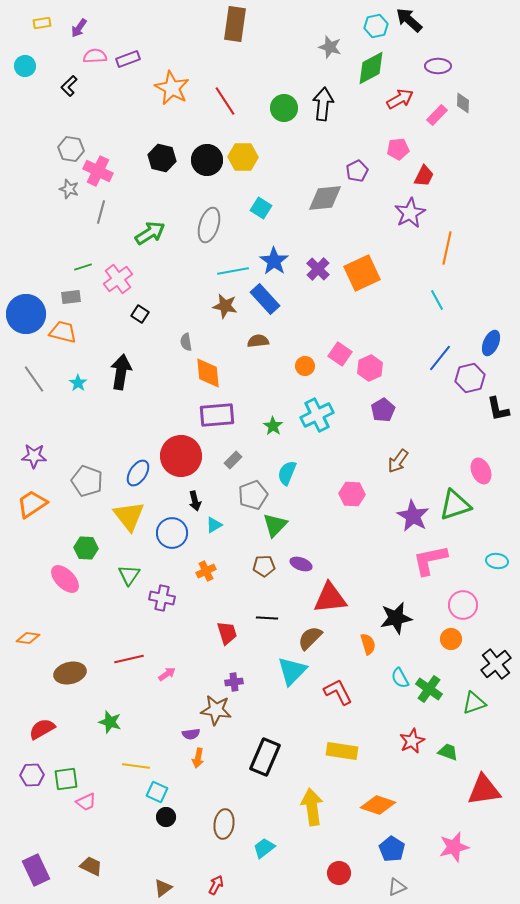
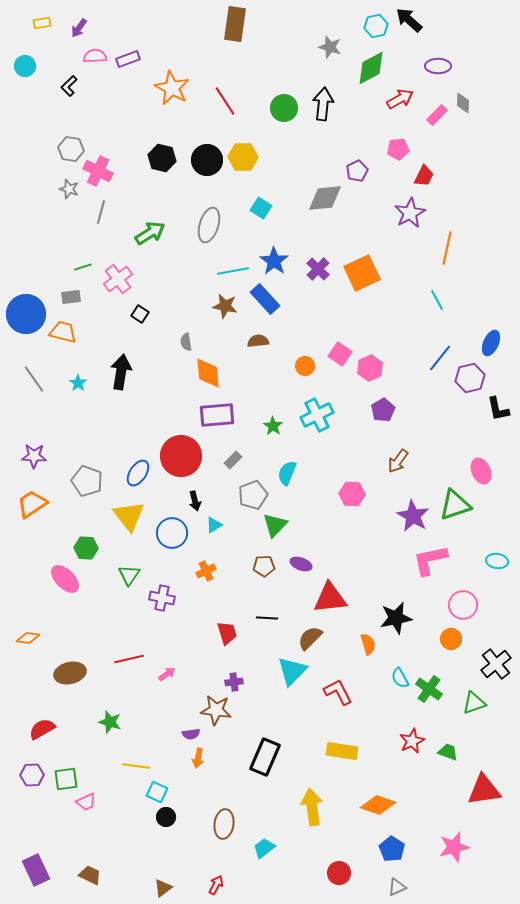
brown trapezoid at (91, 866): moved 1 px left, 9 px down
